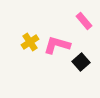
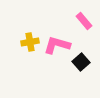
yellow cross: rotated 24 degrees clockwise
